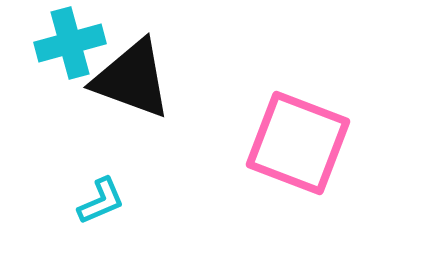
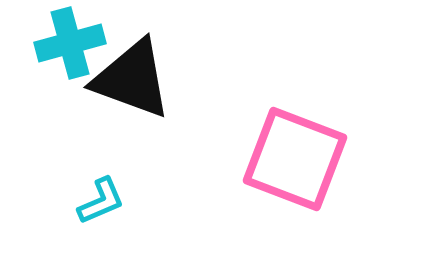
pink square: moved 3 px left, 16 px down
